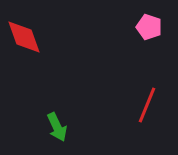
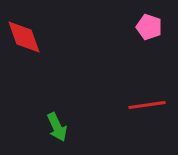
red line: rotated 60 degrees clockwise
